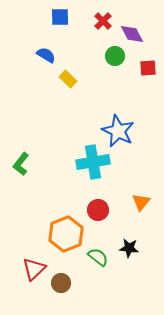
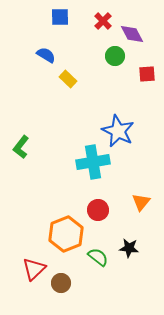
red square: moved 1 px left, 6 px down
green L-shape: moved 17 px up
